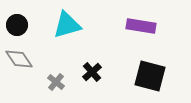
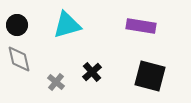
gray diamond: rotated 20 degrees clockwise
